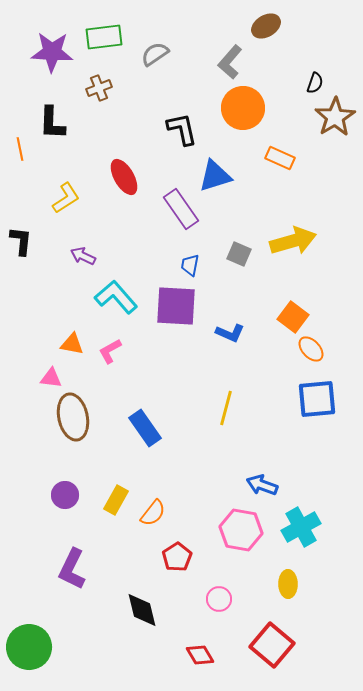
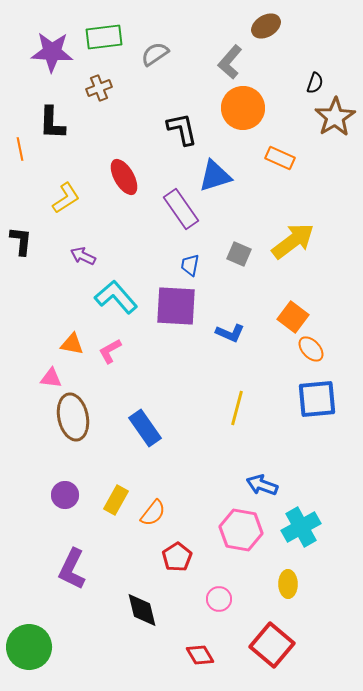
yellow arrow at (293, 241): rotated 21 degrees counterclockwise
yellow line at (226, 408): moved 11 px right
